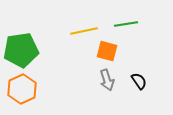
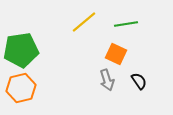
yellow line: moved 9 px up; rotated 28 degrees counterclockwise
orange square: moved 9 px right, 3 px down; rotated 10 degrees clockwise
orange hexagon: moved 1 px left, 1 px up; rotated 12 degrees clockwise
